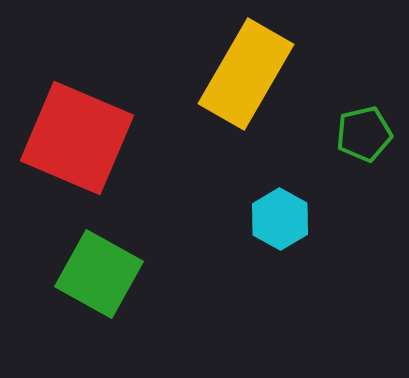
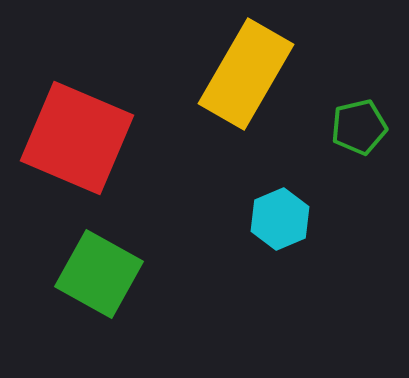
green pentagon: moved 5 px left, 7 px up
cyan hexagon: rotated 8 degrees clockwise
